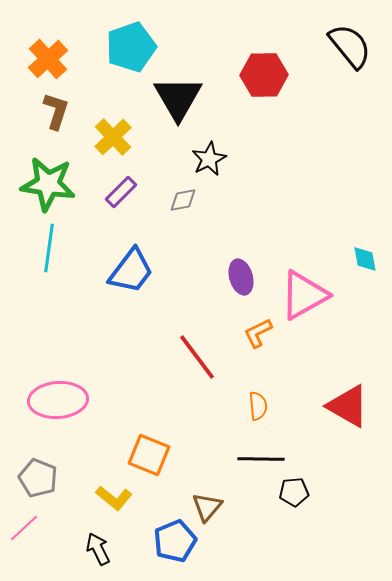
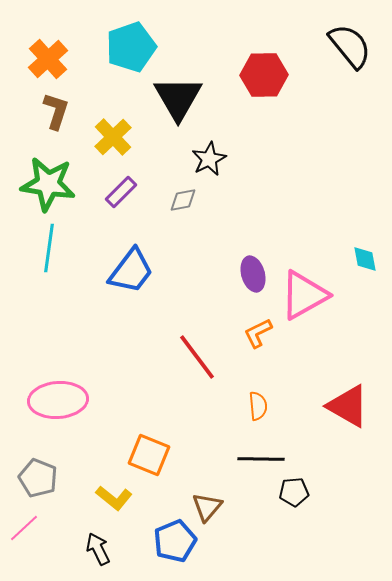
purple ellipse: moved 12 px right, 3 px up
